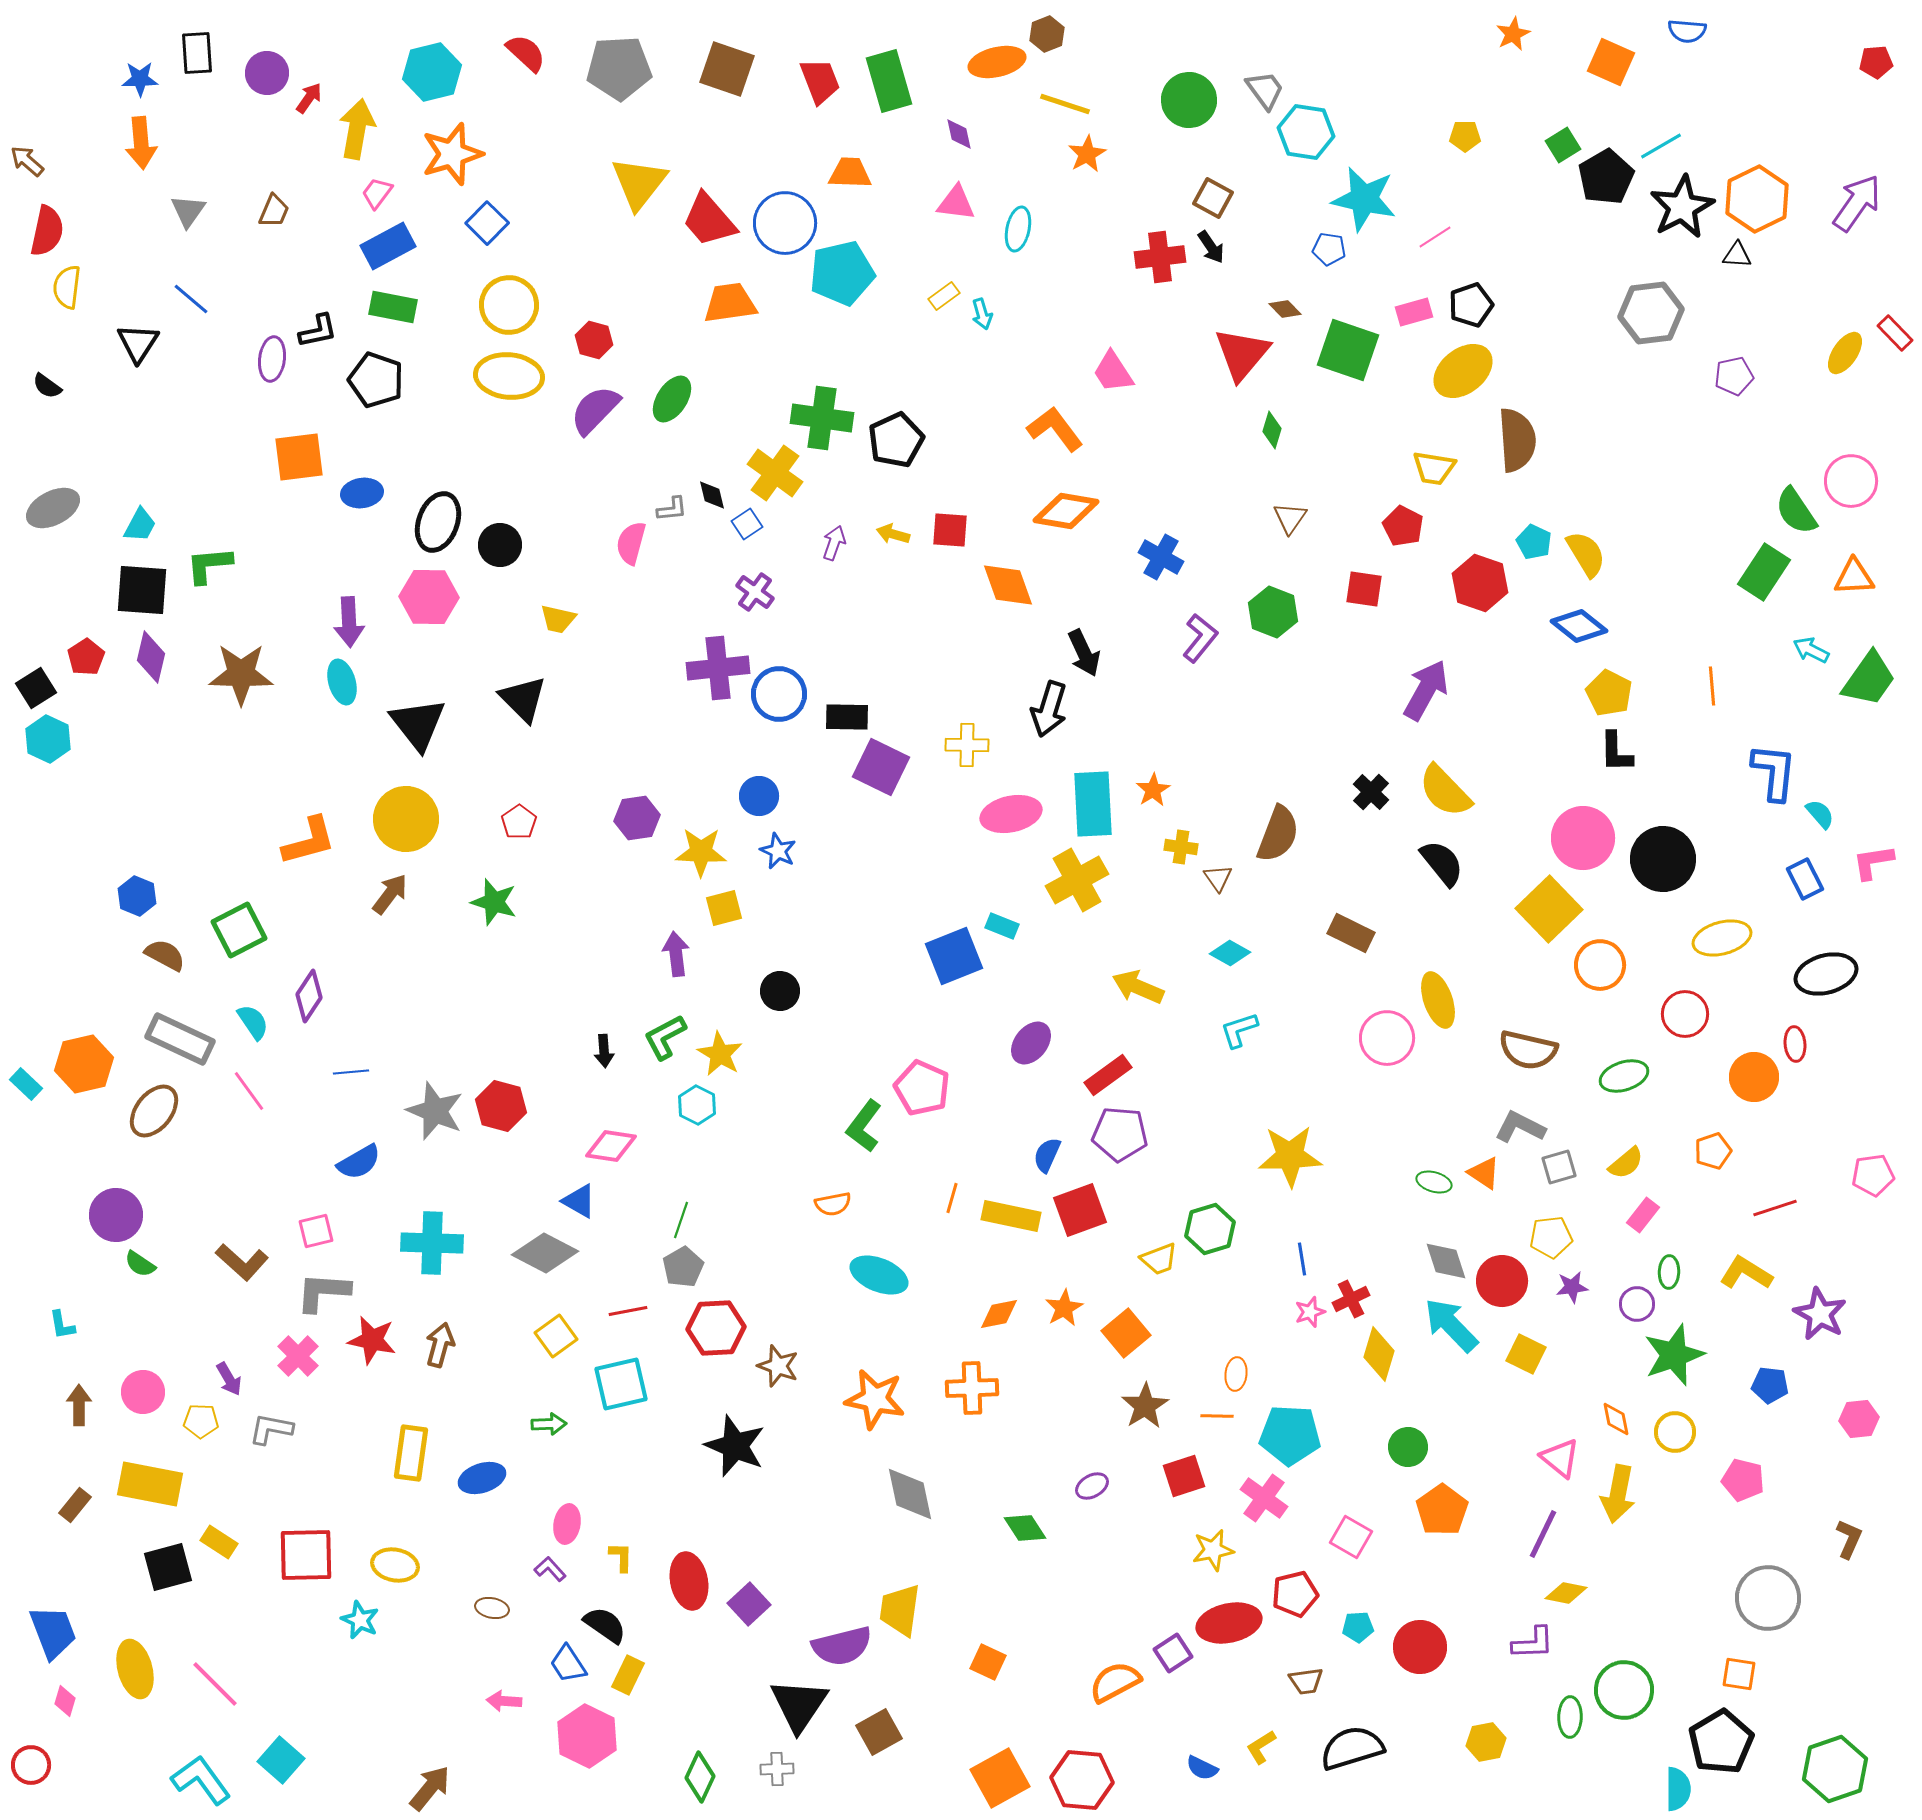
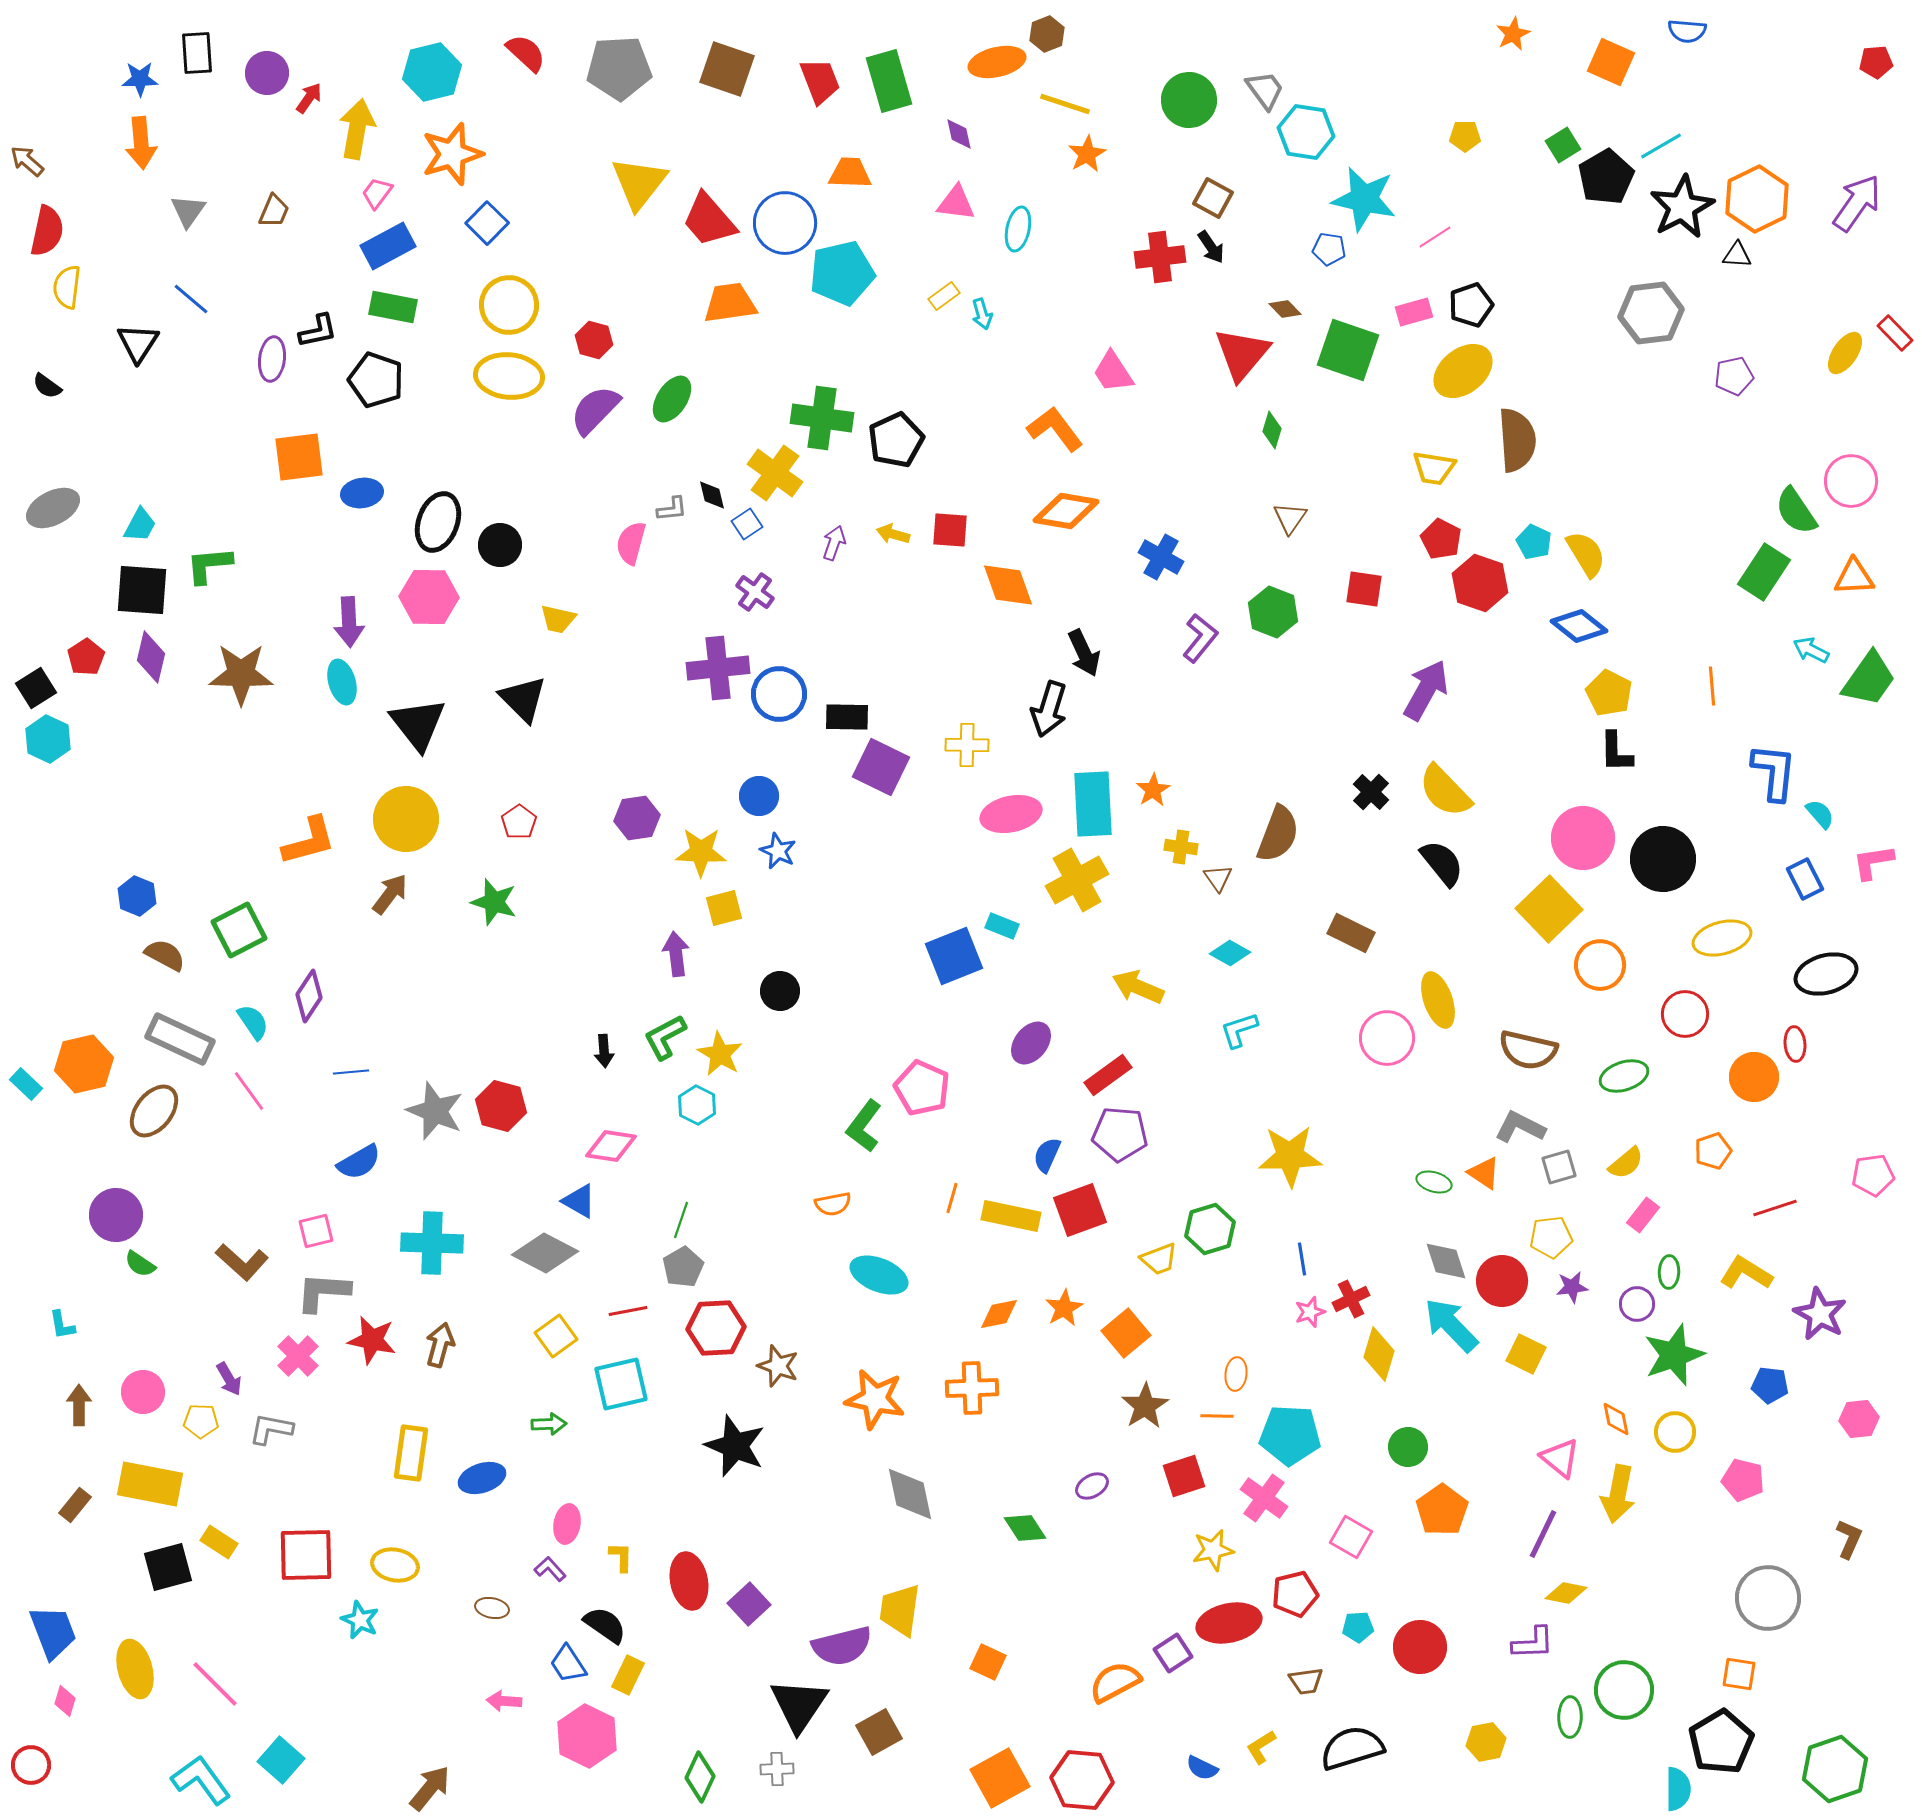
red pentagon at (1403, 526): moved 38 px right, 13 px down
